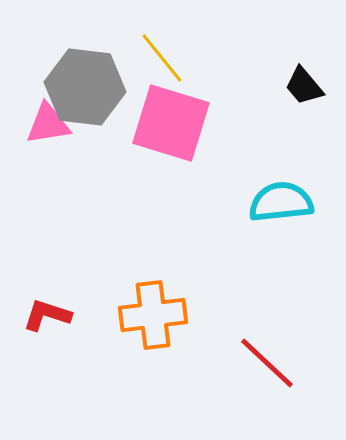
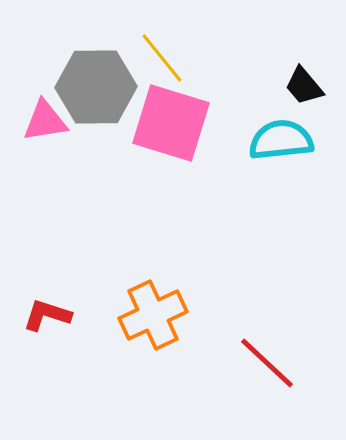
gray hexagon: moved 11 px right; rotated 8 degrees counterclockwise
pink triangle: moved 3 px left, 3 px up
cyan semicircle: moved 62 px up
orange cross: rotated 18 degrees counterclockwise
